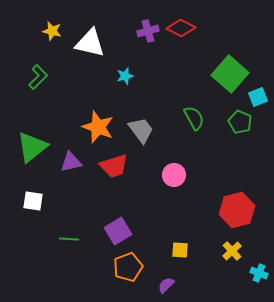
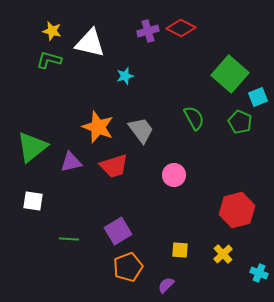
green L-shape: moved 11 px right, 17 px up; rotated 120 degrees counterclockwise
yellow cross: moved 9 px left, 3 px down
